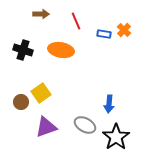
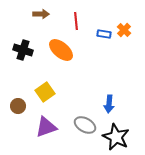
red line: rotated 18 degrees clockwise
orange ellipse: rotated 30 degrees clockwise
yellow square: moved 4 px right, 1 px up
brown circle: moved 3 px left, 4 px down
black star: rotated 12 degrees counterclockwise
